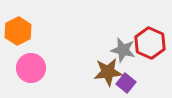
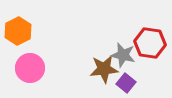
red hexagon: rotated 16 degrees counterclockwise
gray star: moved 5 px down
pink circle: moved 1 px left
brown star: moved 4 px left, 3 px up
